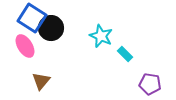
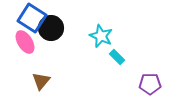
pink ellipse: moved 4 px up
cyan rectangle: moved 8 px left, 3 px down
purple pentagon: rotated 10 degrees counterclockwise
